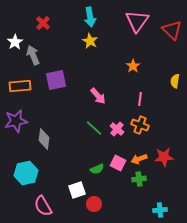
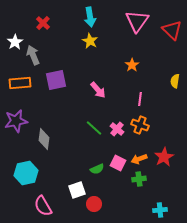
orange star: moved 1 px left, 1 px up
orange rectangle: moved 3 px up
pink arrow: moved 6 px up
red star: rotated 24 degrees counterclockwise
